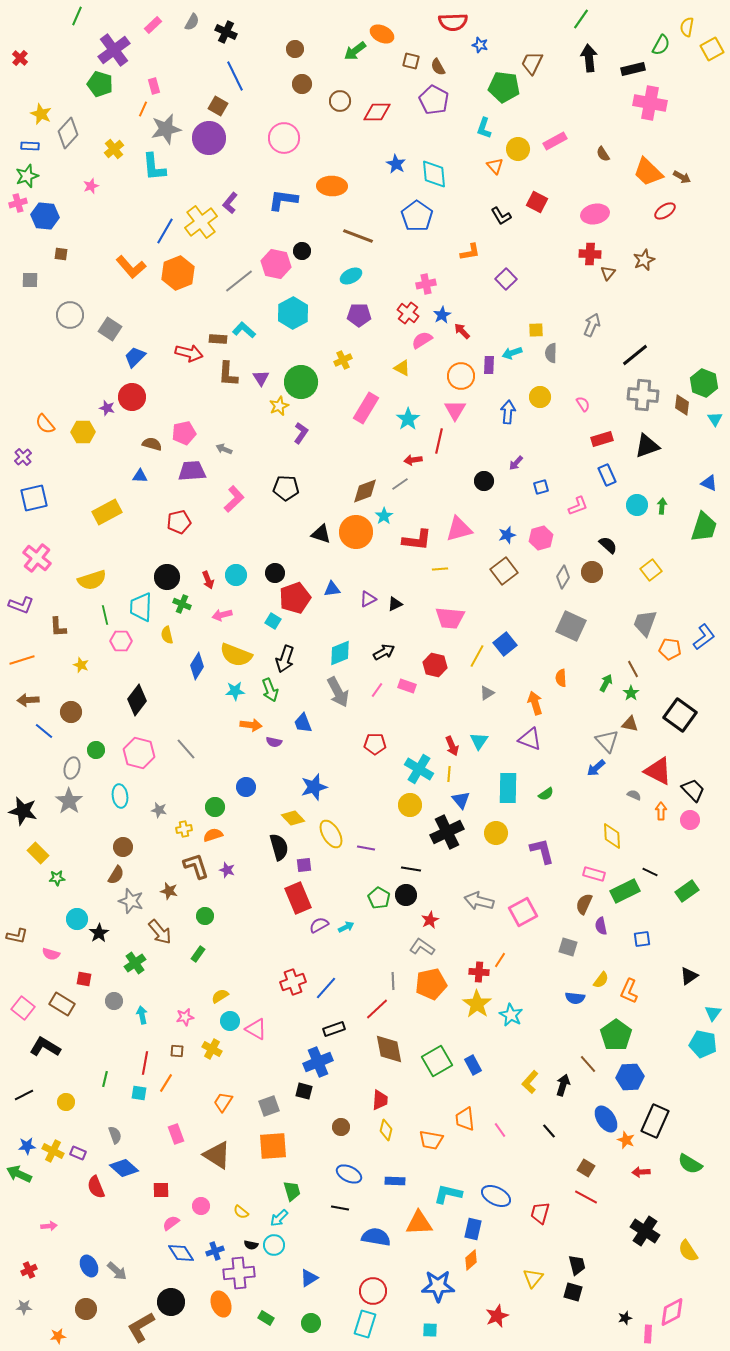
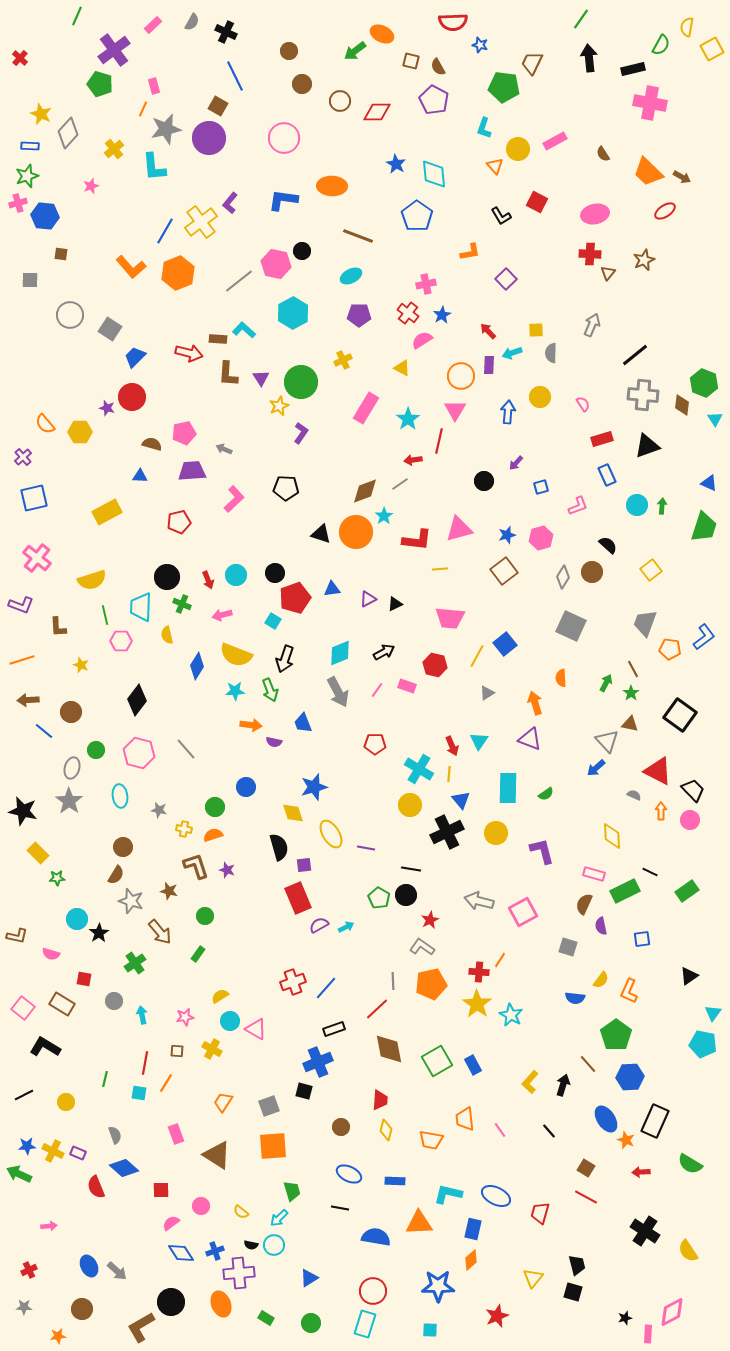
brown circle at (295, 49): moved 6 px left, 2 px down
red arrow at (462, 331): moved 26 px right
yellow hexagon at (83, 432): moved 3 px left
yellow diamond at (293, 818): moved 5 px up; rotated 25 degrees clockwise
yellow cross at (184, 829): rotated 21 degrees clockwise
brown circle at (86, 1309): moved 4 px left
